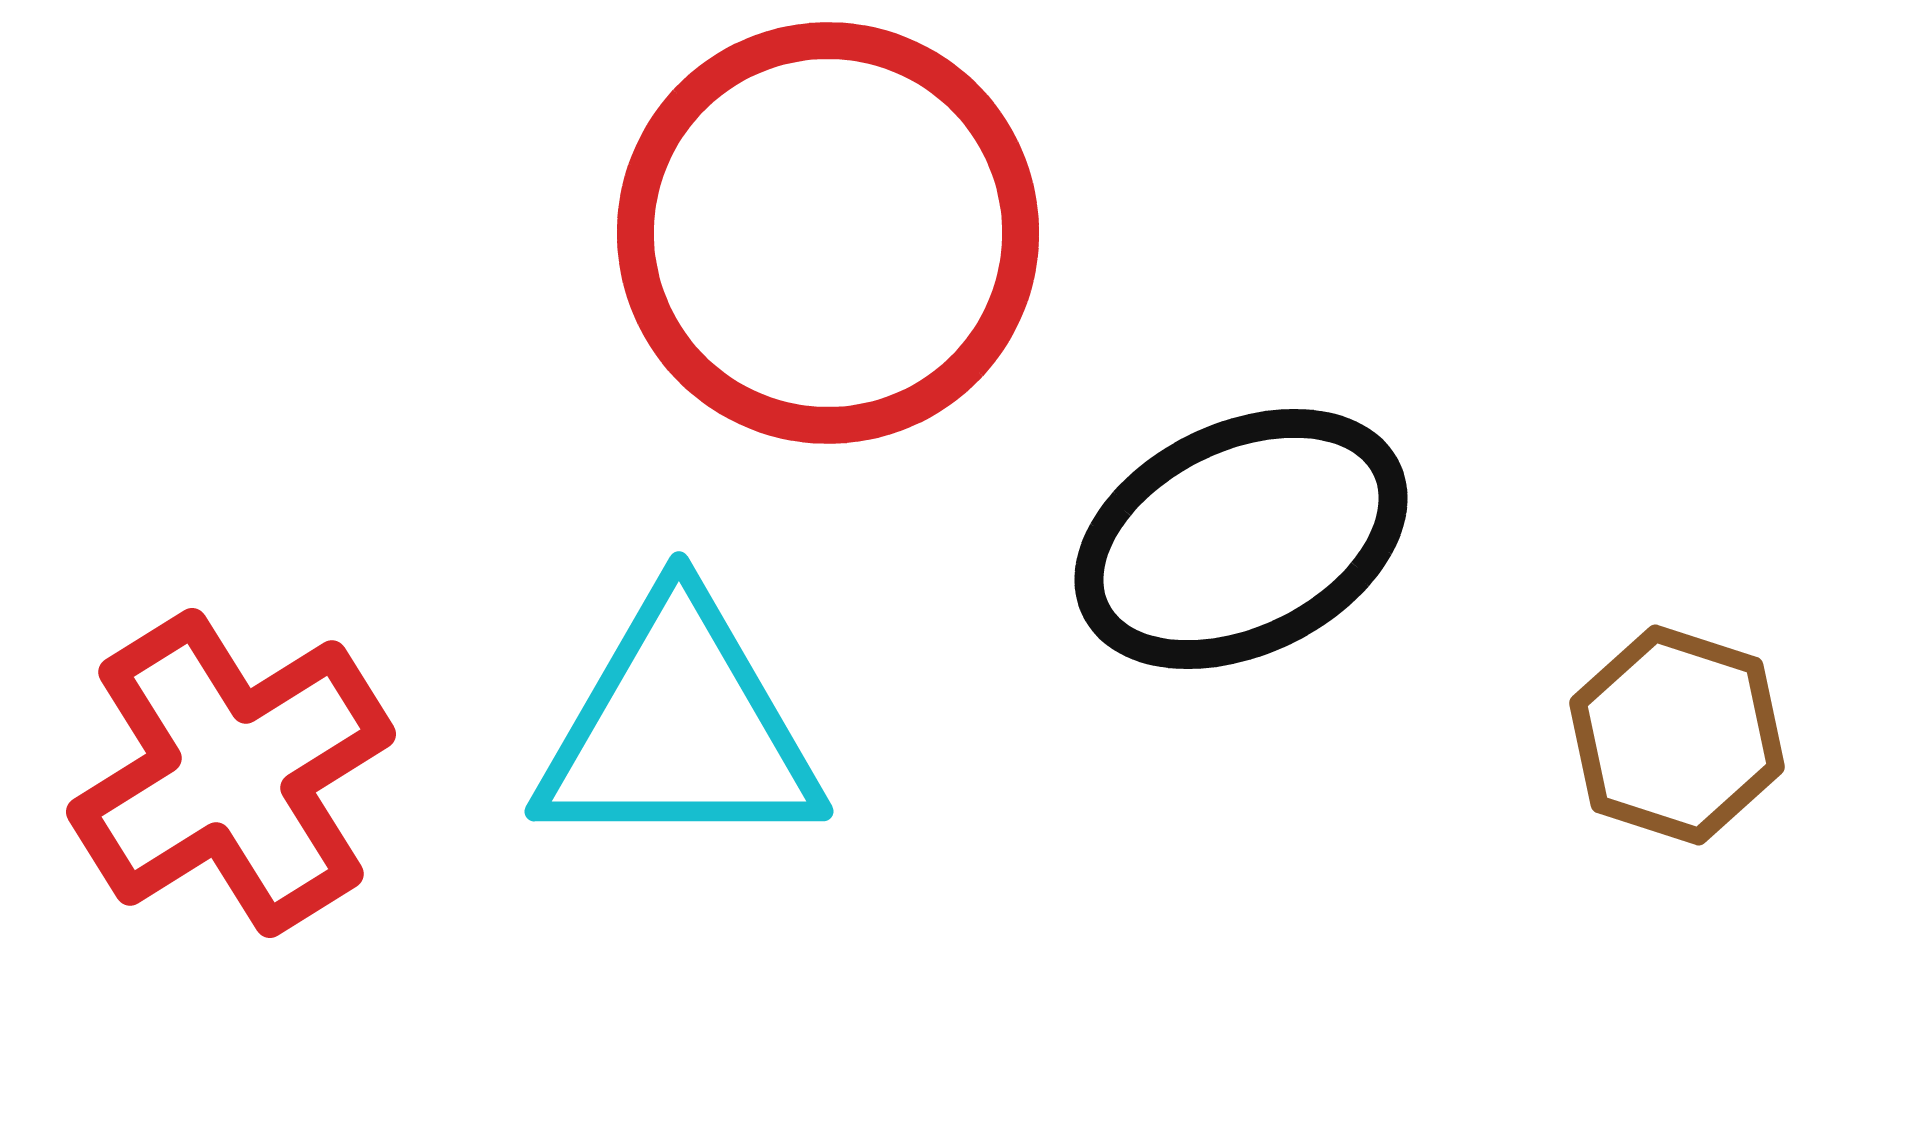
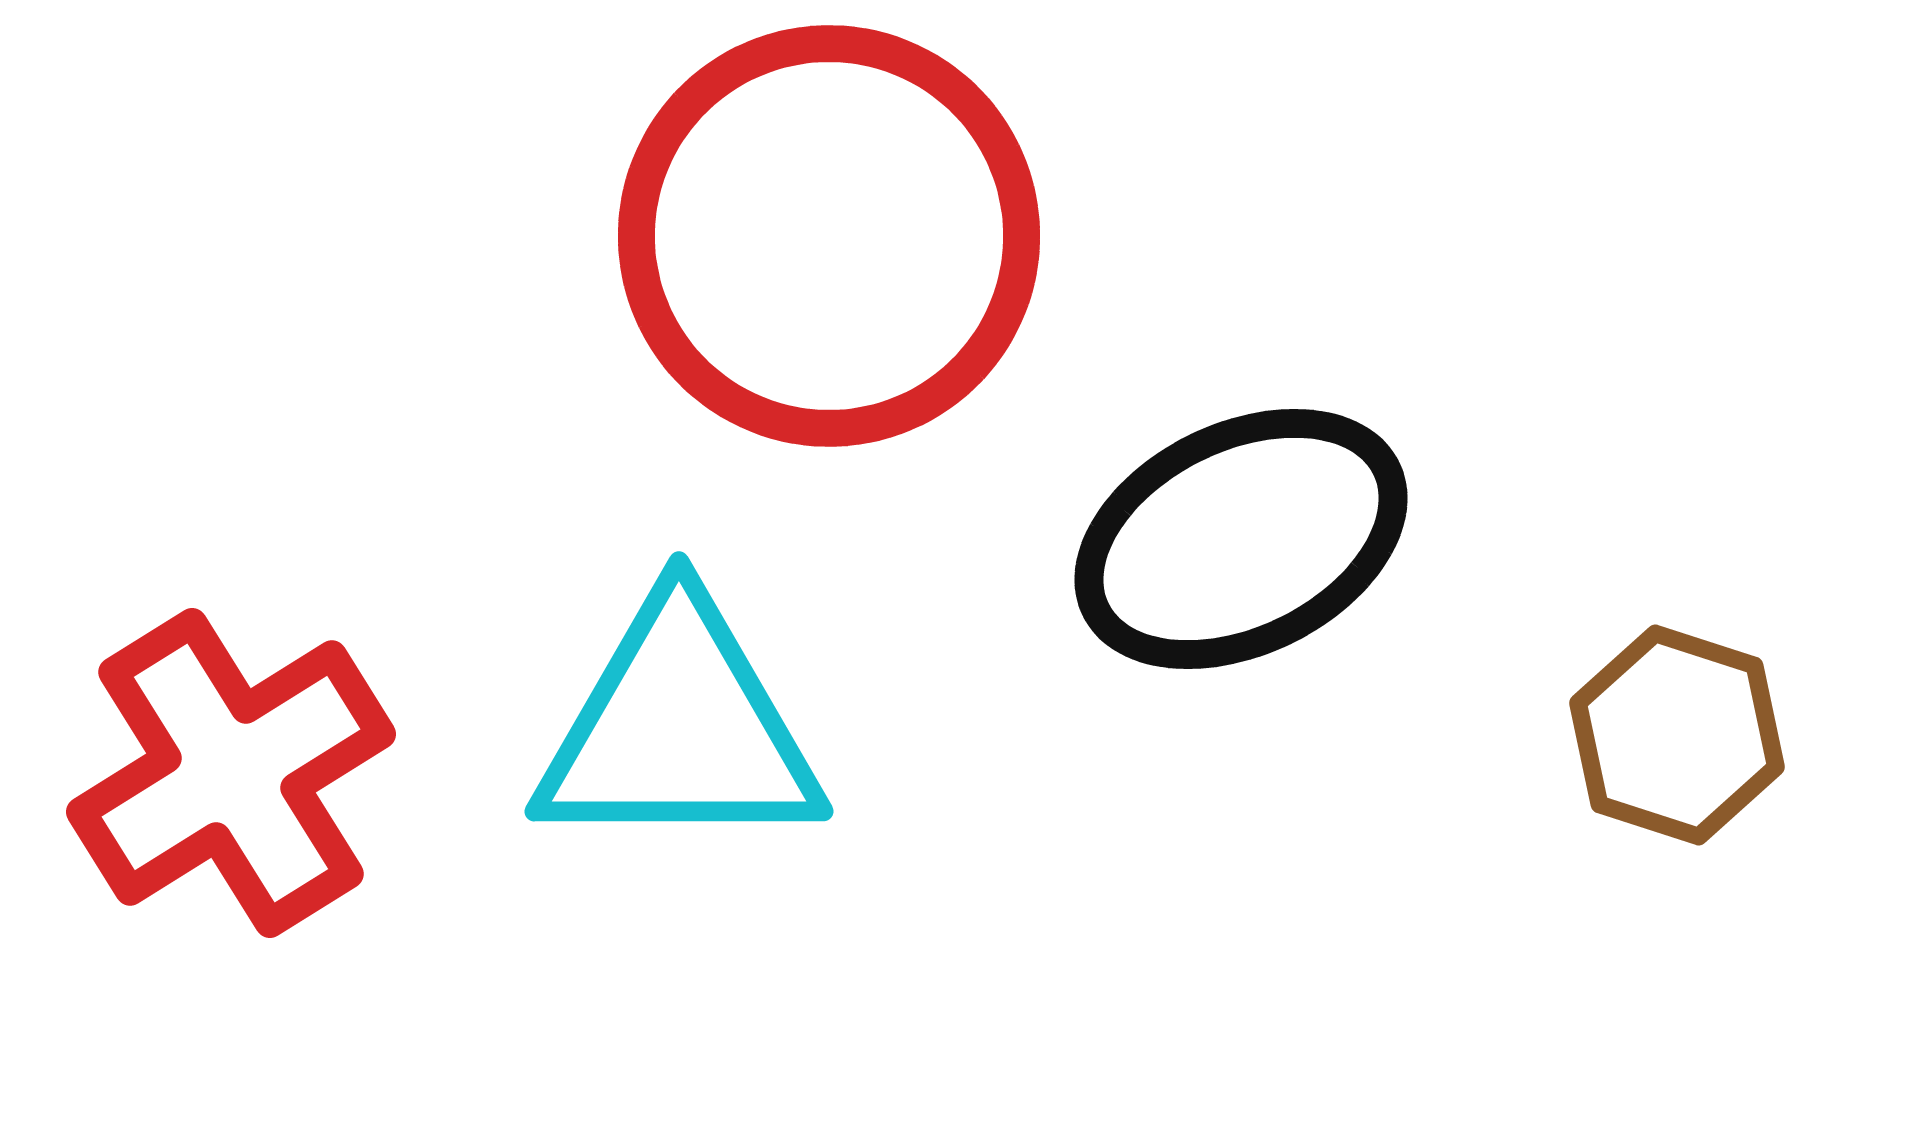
red circle: moved 1 px right, 3 px down
